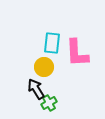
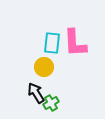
pink L-shape: moved 2 px left, 10 px up
black arrow: moved 4 px down
green cross: moved 2 px right
